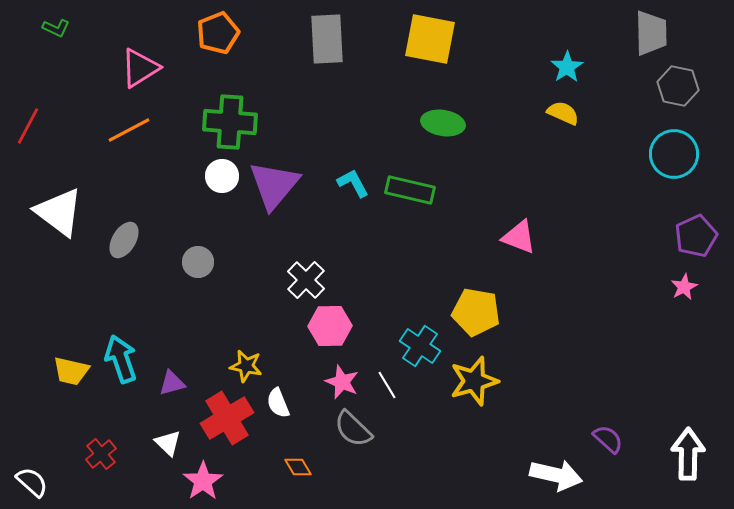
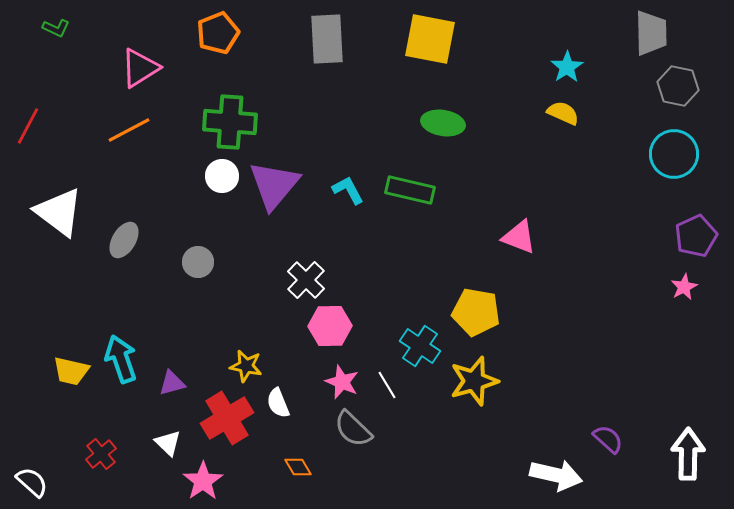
cyan L-shape at (353, 183): moved 5 px left, 7 px down
